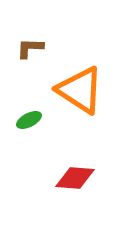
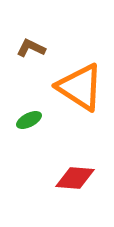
brown L-shape: moved 1 px right; rotated 24 degrees clockwise
orange triangle: moved 3 px up
